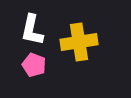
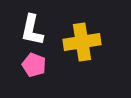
yellow cross: moved 3 px right
